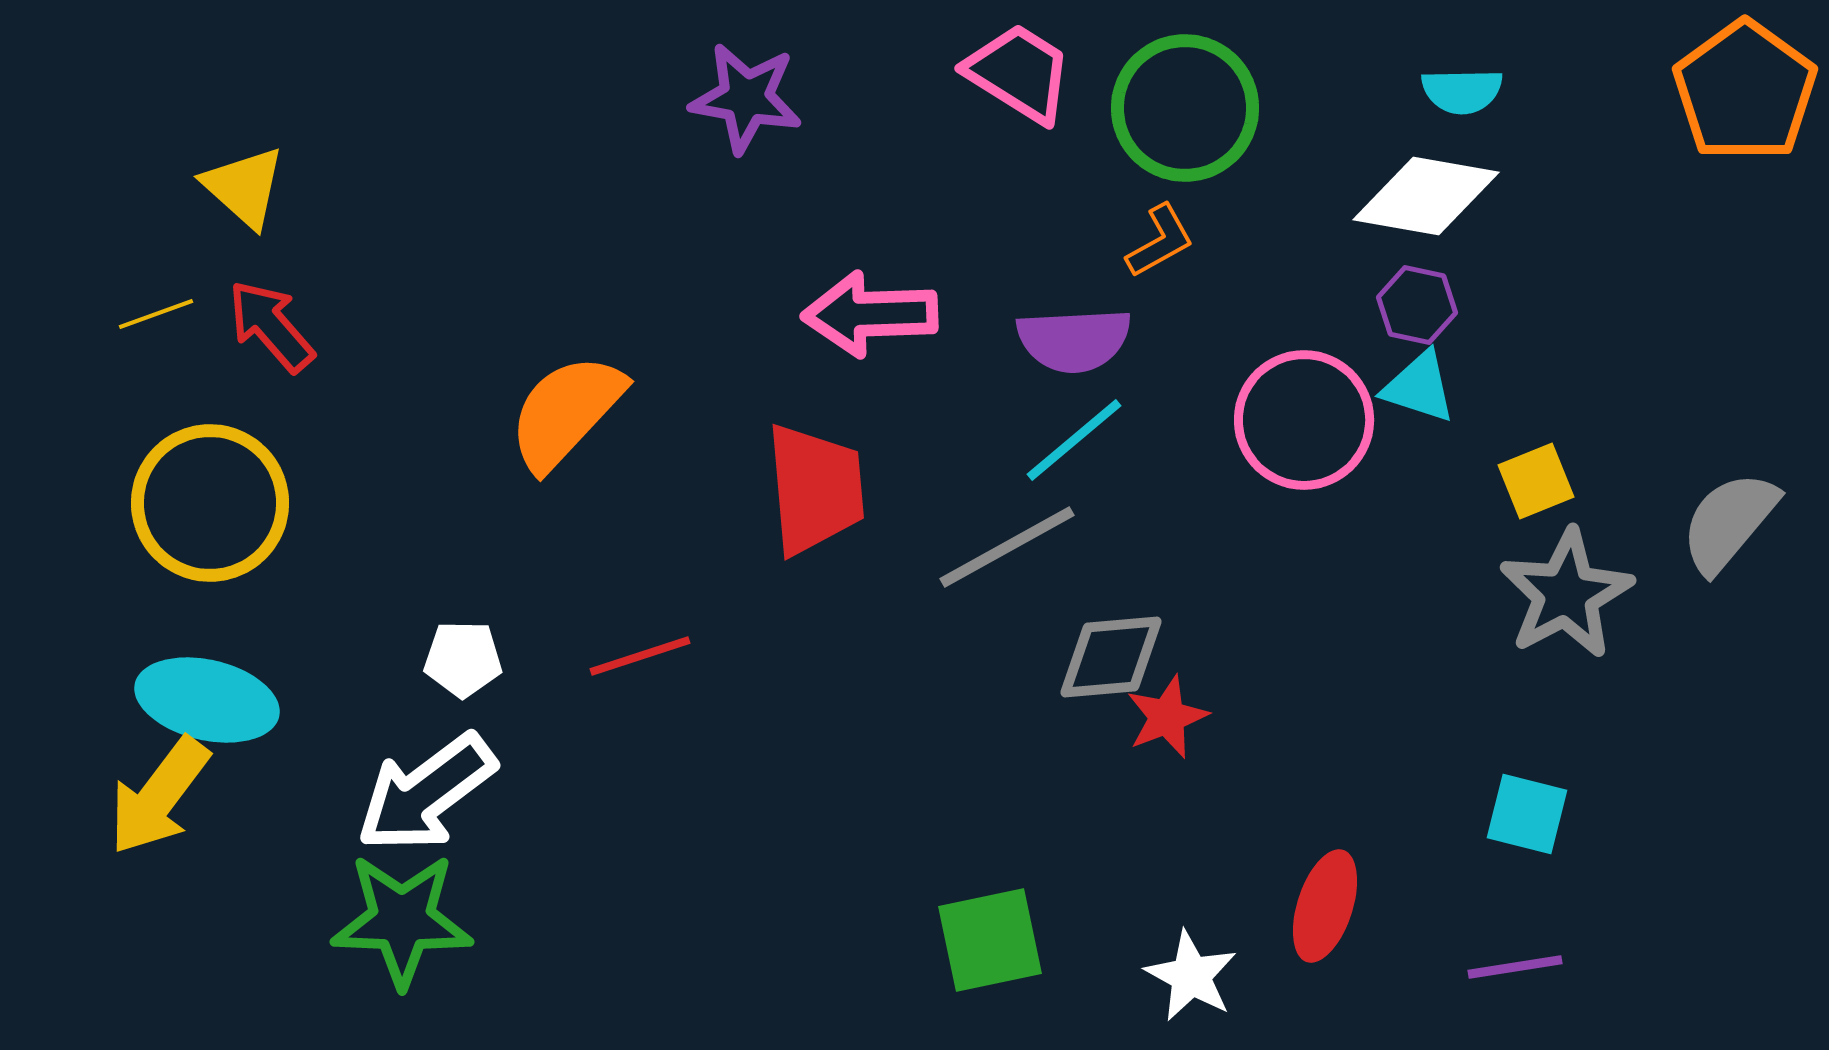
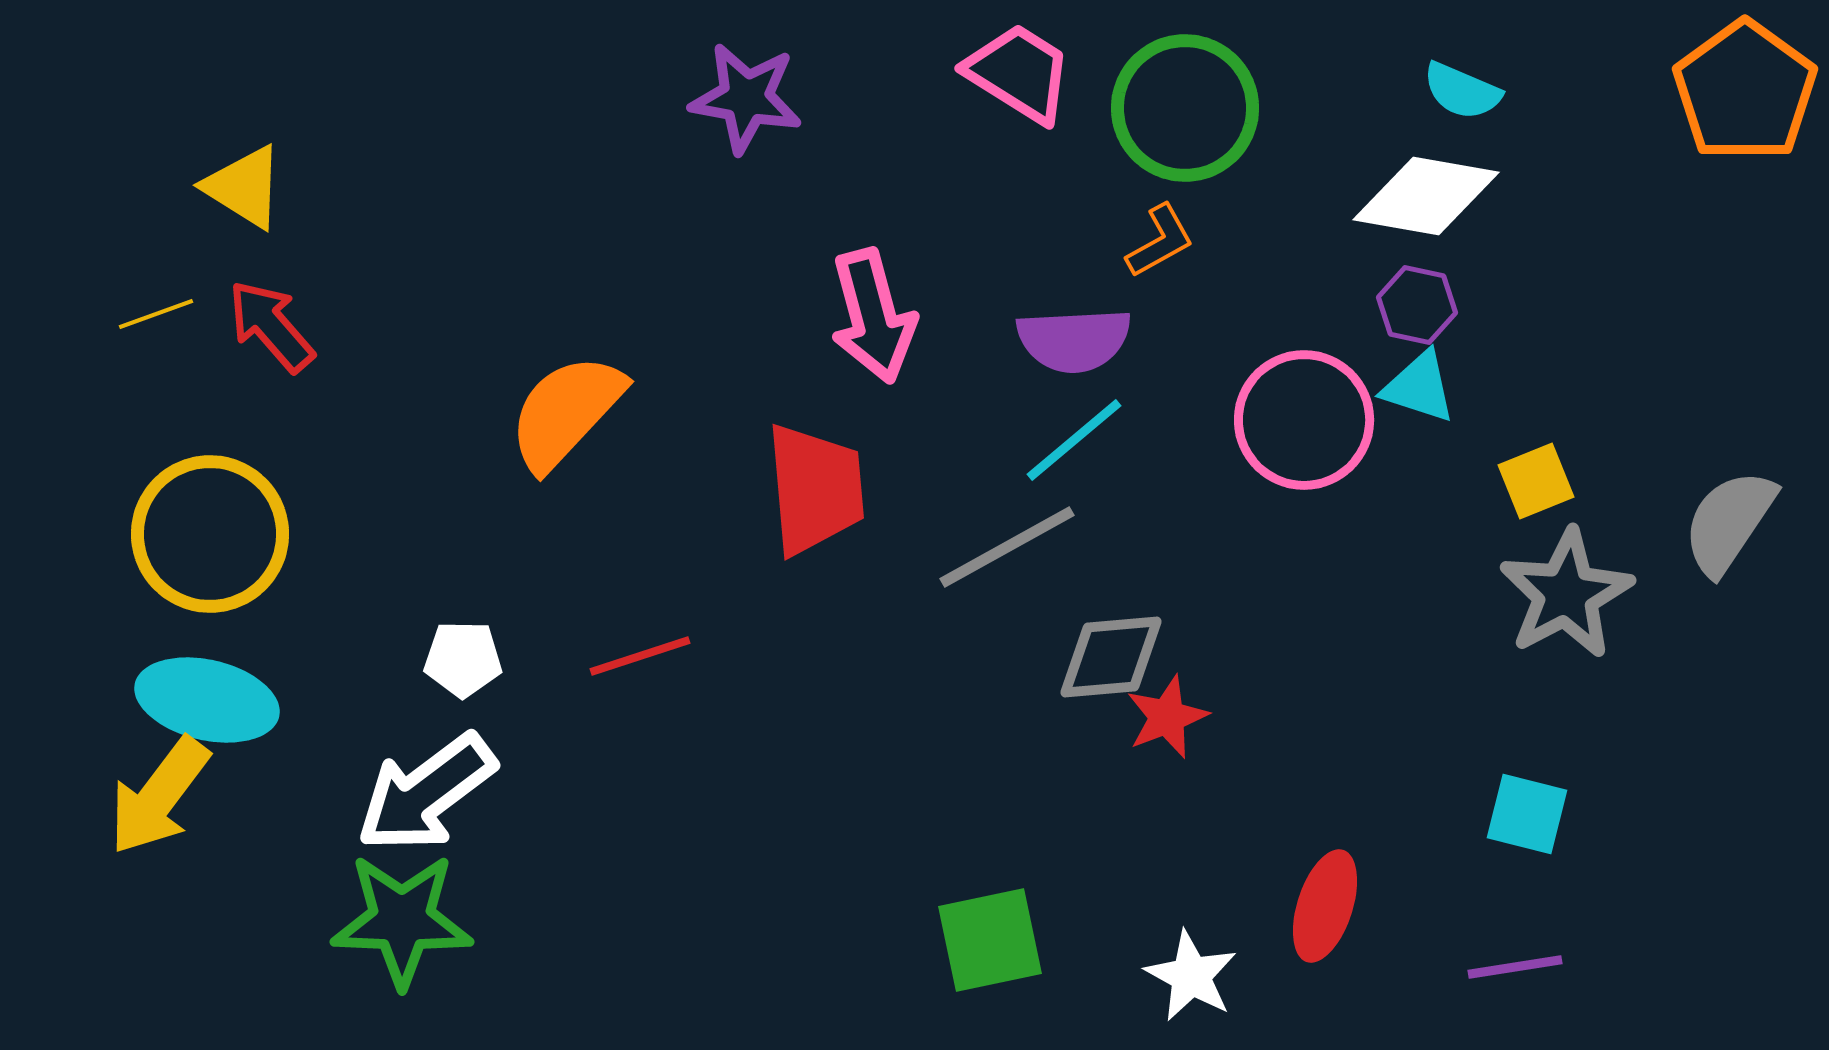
cyan semicircle: rotated 24 degrees clockwise
yellow triangle: rotated 10 degrees counterclockwise
pink arrow: moved 3 px right, 2 px down; rotated 103 degrees counterclockwise
yellow circle: moved 31 px down
gray semicircle: rotated 6 degrees counterclockwise
